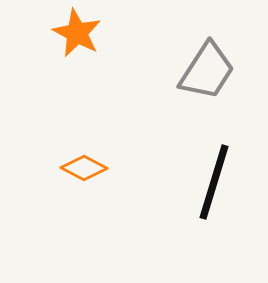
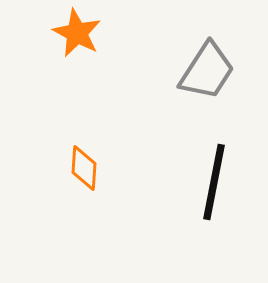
orange diamond: rotated 66 degrees clockwise
black line: rotated 6 degrees counterclockwise
